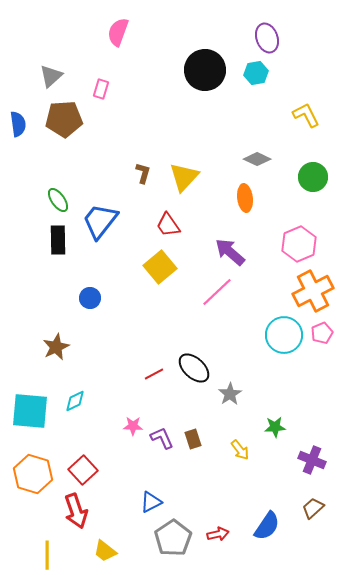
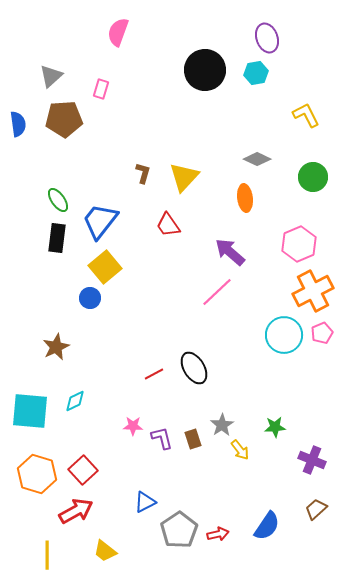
black rectangle at (58, 240): moved 1 px left, 2 px up; rotated 8 degrees clockwise
yellow square at (160, 267): moved 55 px left
black ellipse at (194, 368): rotated 16 degrees clockwise
gray star at (230, 394): moved 8 px left, 31 px down
purple L-shape at (162, 438): rotated 10 degrees clockwise
orange hexagon at (33, 474): moved 4 px right
blue triangle at (151, 502): moved 6 px left
brown trapezoid at (313, 508): moved 3 px right, 1 px down
red arrow at (76, 511): rotated 100 degrees counterclockwise
gray pentagon at (173, 538): moved 6 px right, 8 px up
